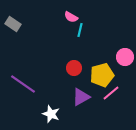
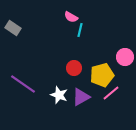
gray rectangle: moved 4 px down
white star: moved 8 px right, 19 px up
